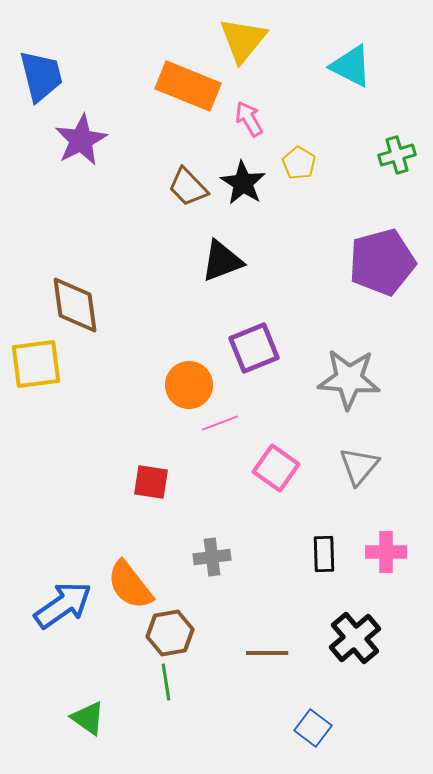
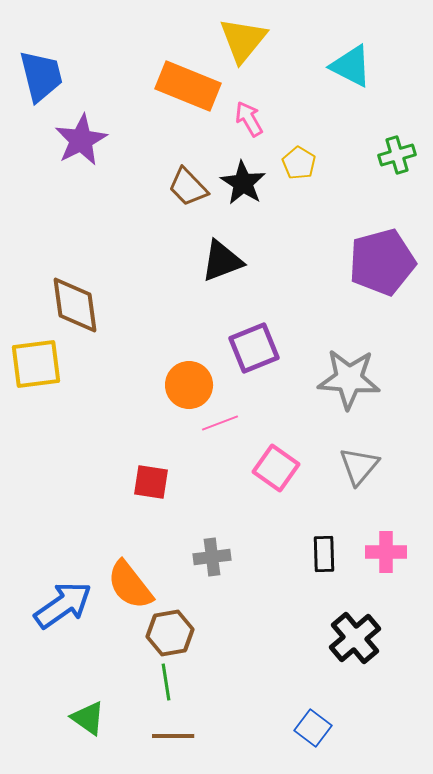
brown line: moved 94 px left, 83 px down
